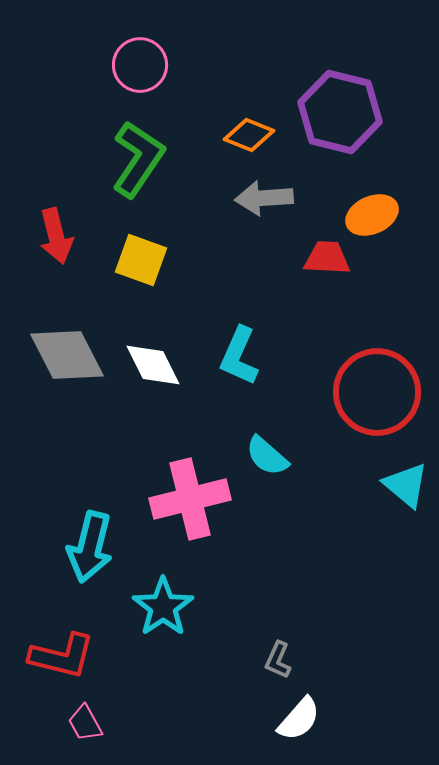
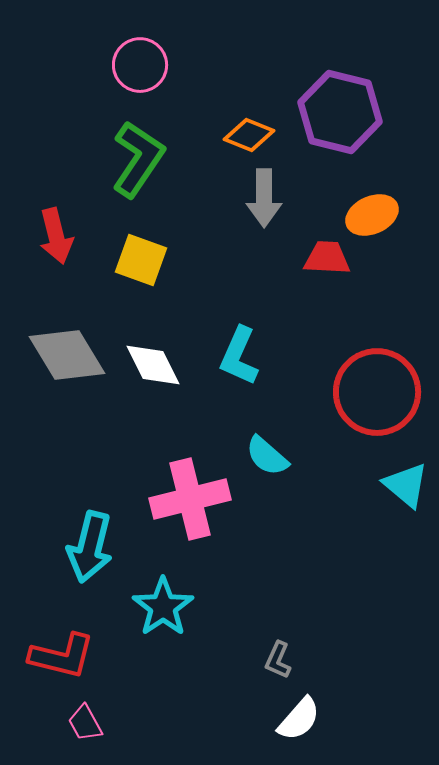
gray arrow: rotated 86 degrees counterclockwise
gray diamond: rotated 4 degrees counterclockwise
